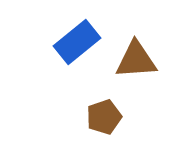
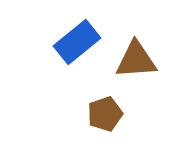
brown pentagon: moved 1 px right, 3 px up
